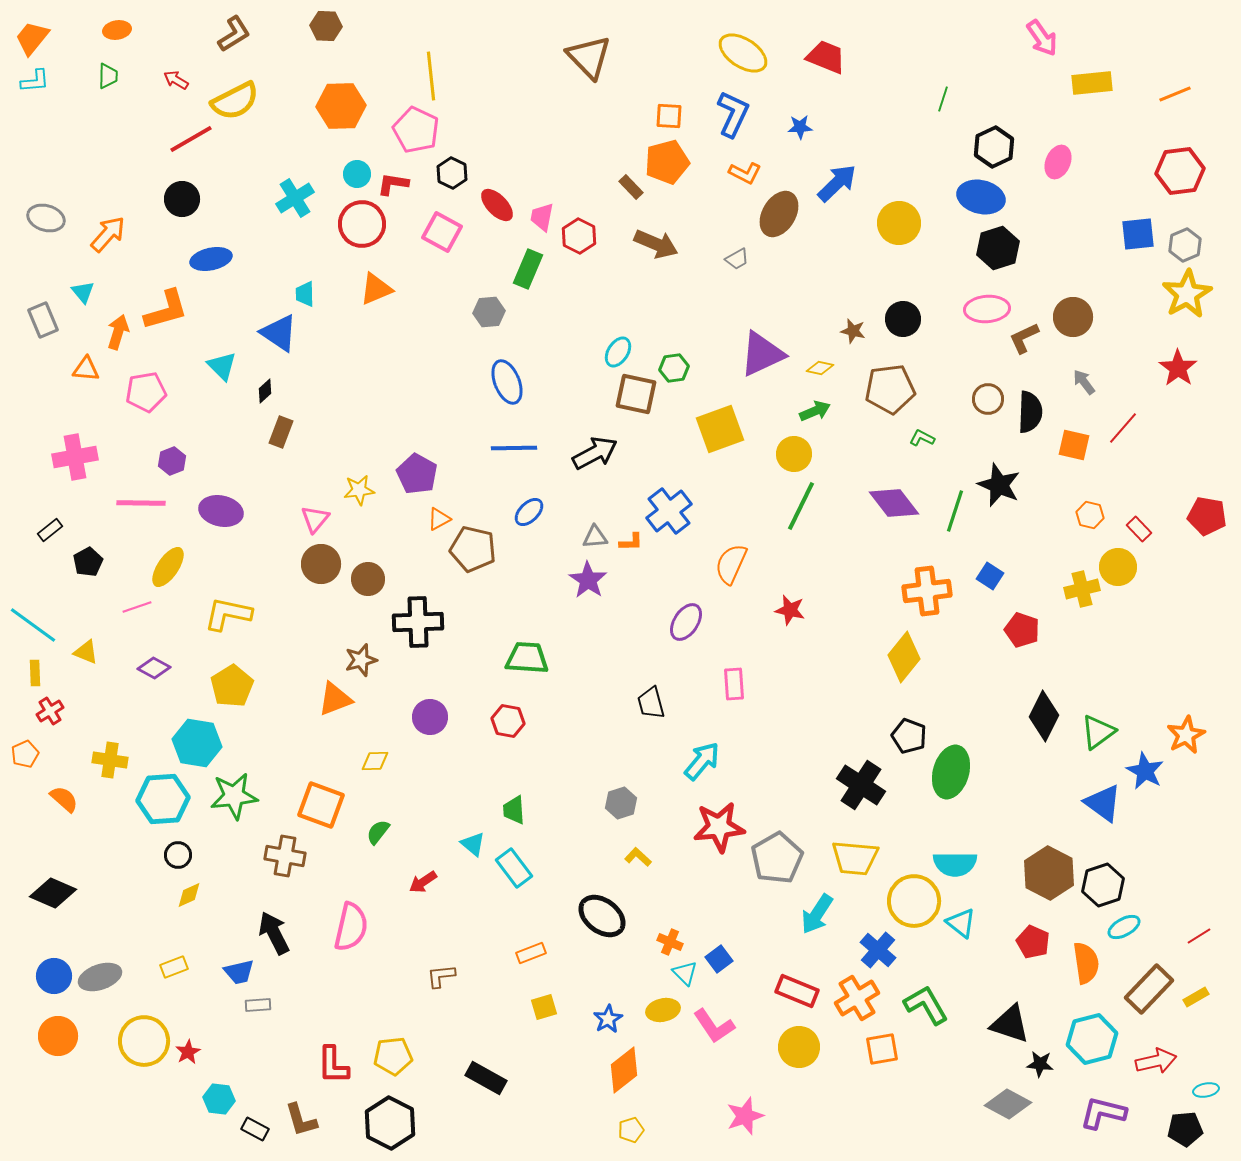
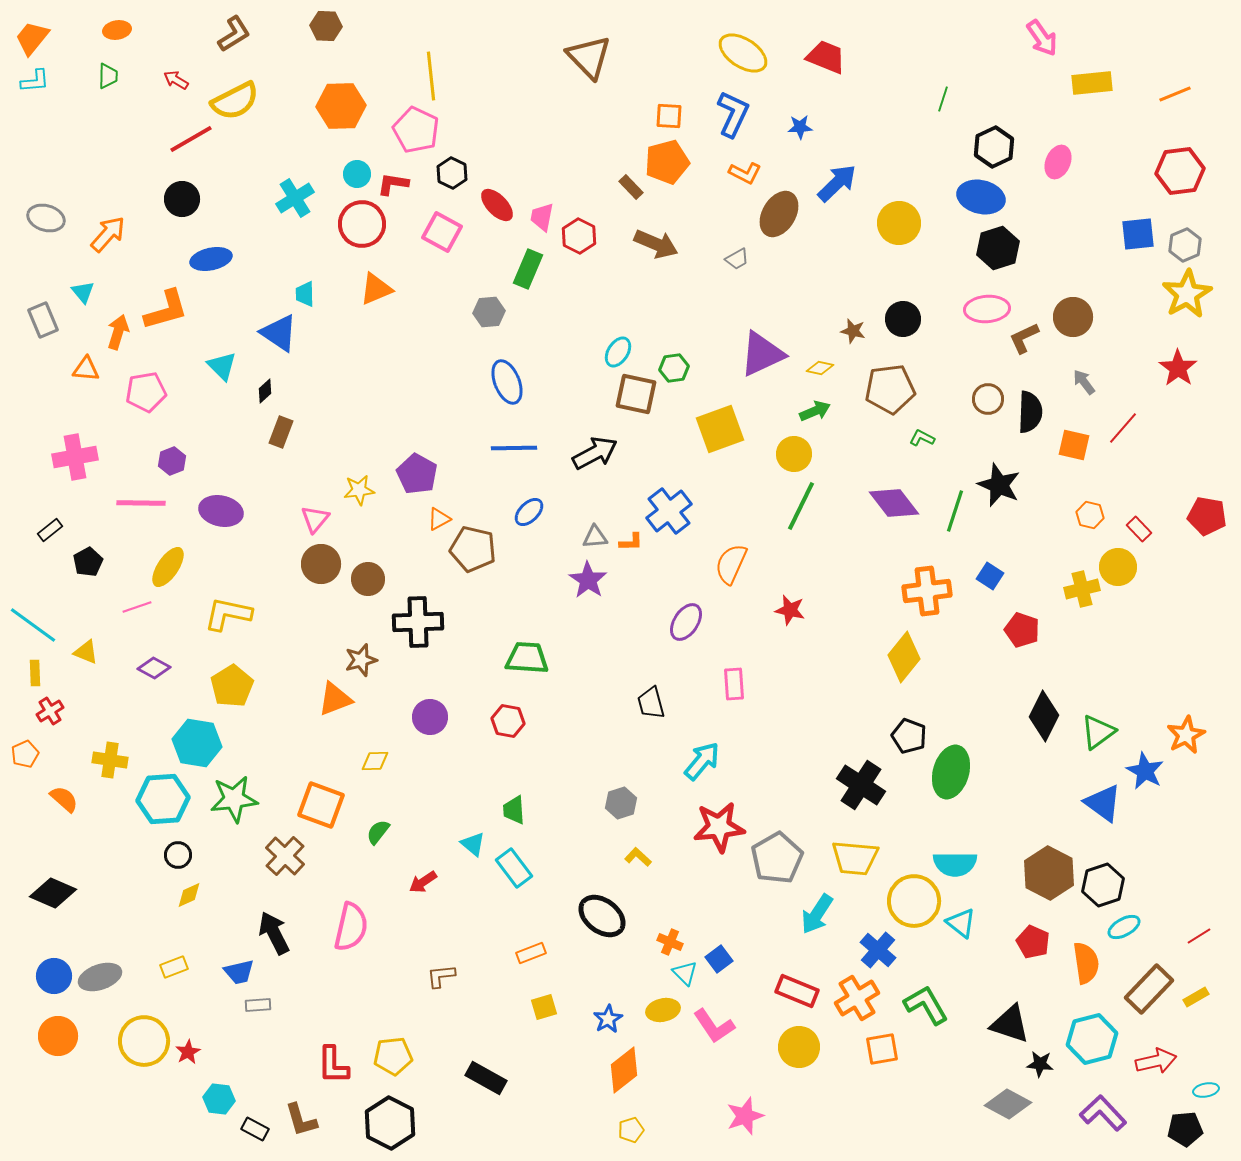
green star at (234, 796): moved 3 px down
brown cross at (285, 856): rotated 33 degrees clockwise
purple L-shape at (1103, 1113): rotated 33 degrees clockwise
